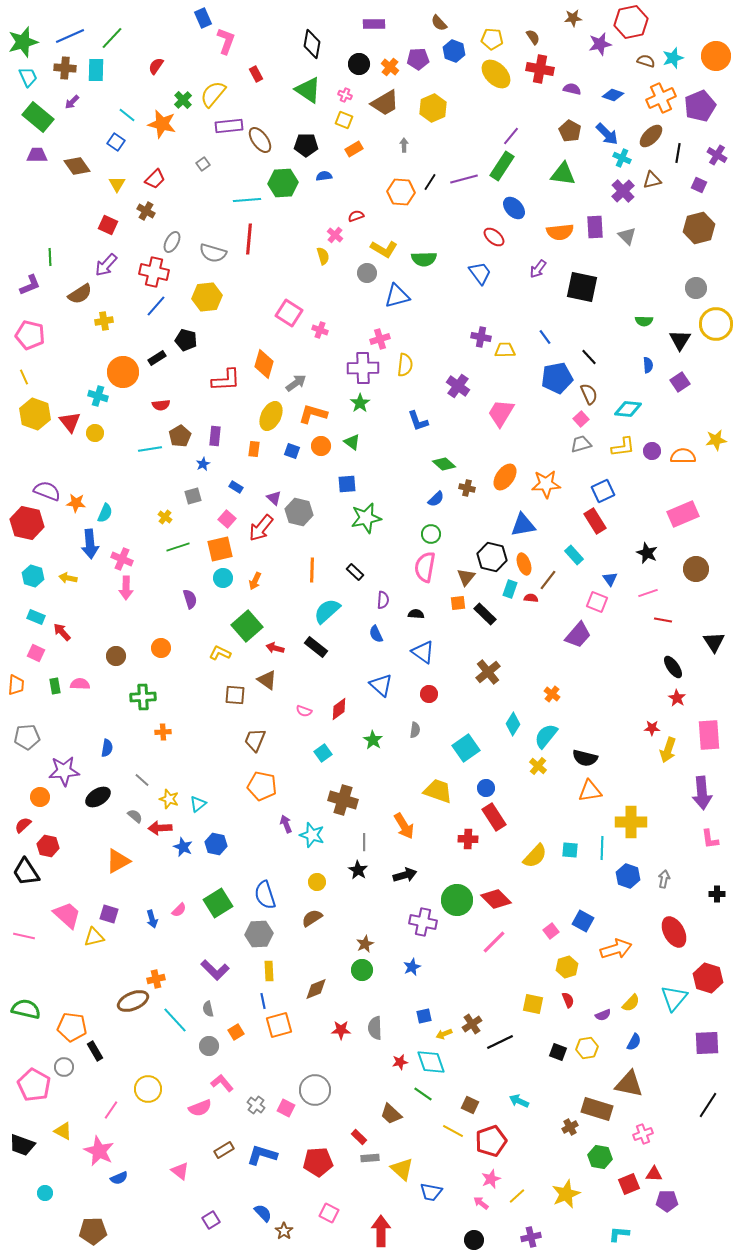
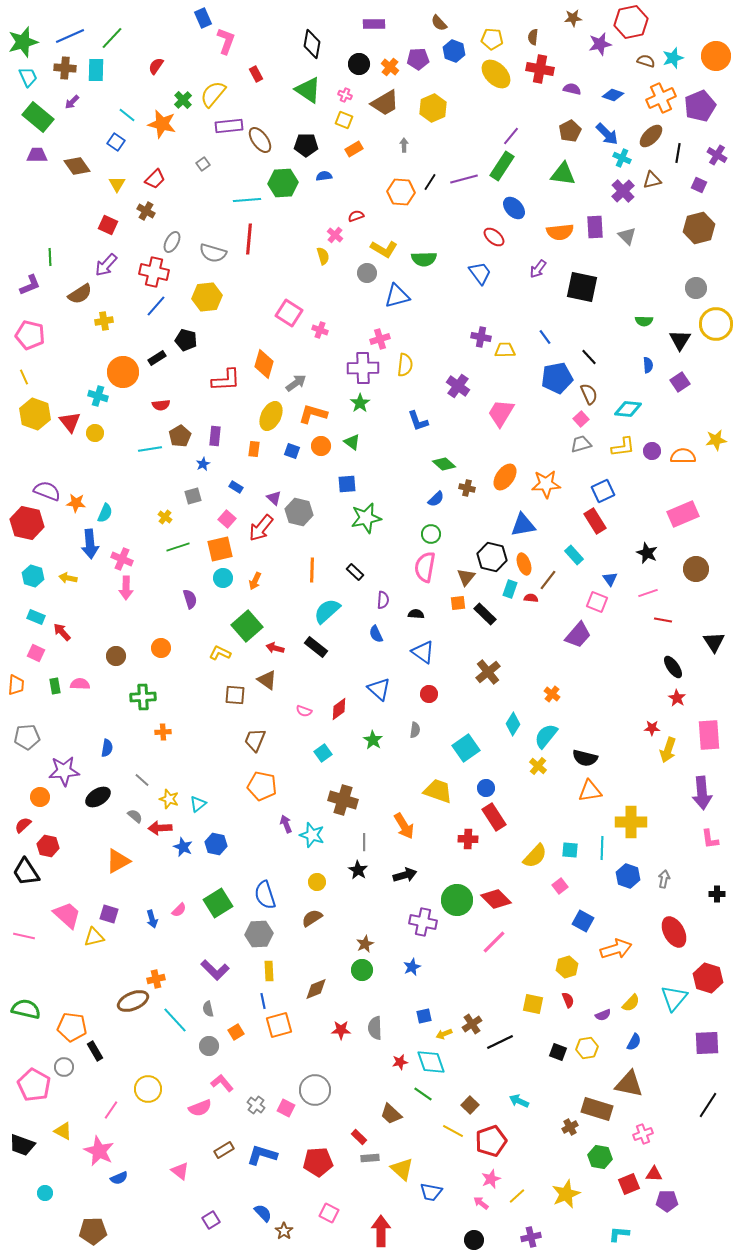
brown semicircle at (533, 37): rotated 140 degrees counterclockwise
brown pentagon at (570, 131): rotated 15 degrees clockwise
blue triangle at (381, 685): moved 2 px left, 4 px down
pink square at (551, 931): moved 9 px right, 45 px up
brown square at (470, 1105): rotated 18 degrees clockwise
